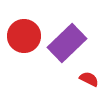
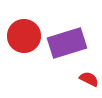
purple rectangle: rotated 27 degrees clockwise
